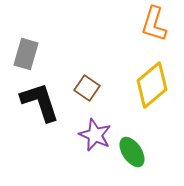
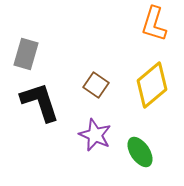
brown square: moved 9 px right, 3 px up
green ellipse: moved 8 px right
